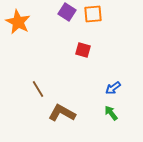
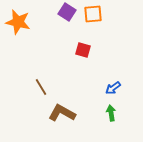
orange star: rotated 15 degrees counterclockwise
brown line: moved 3 px right, 2 px up
green arrow: rotated 28 degrees clockwise
